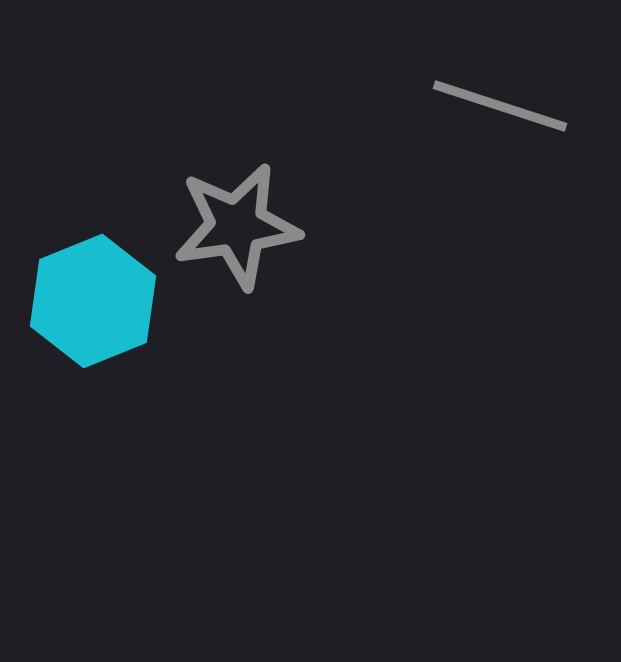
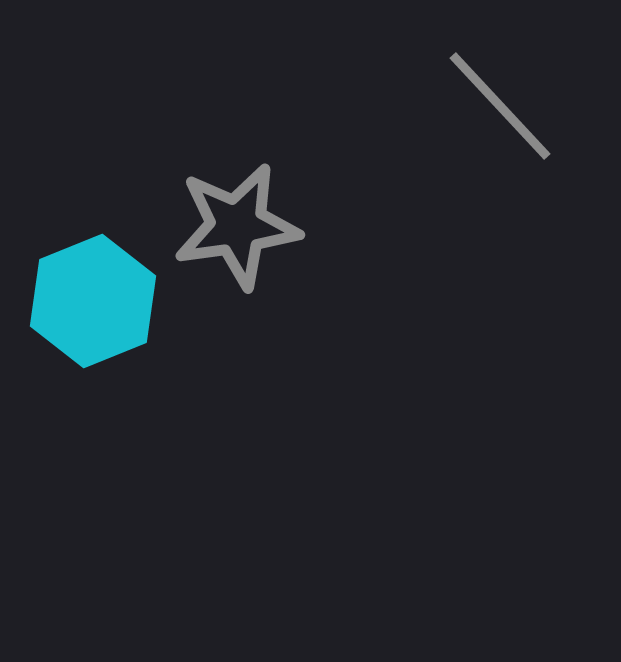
gray line: rotated 29 degrees clockwise
